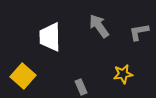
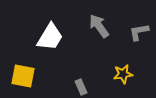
white trapezoid: rotated 148 degrees counterclockwise
yellow square: rotated 30 degrees counterclockwise
